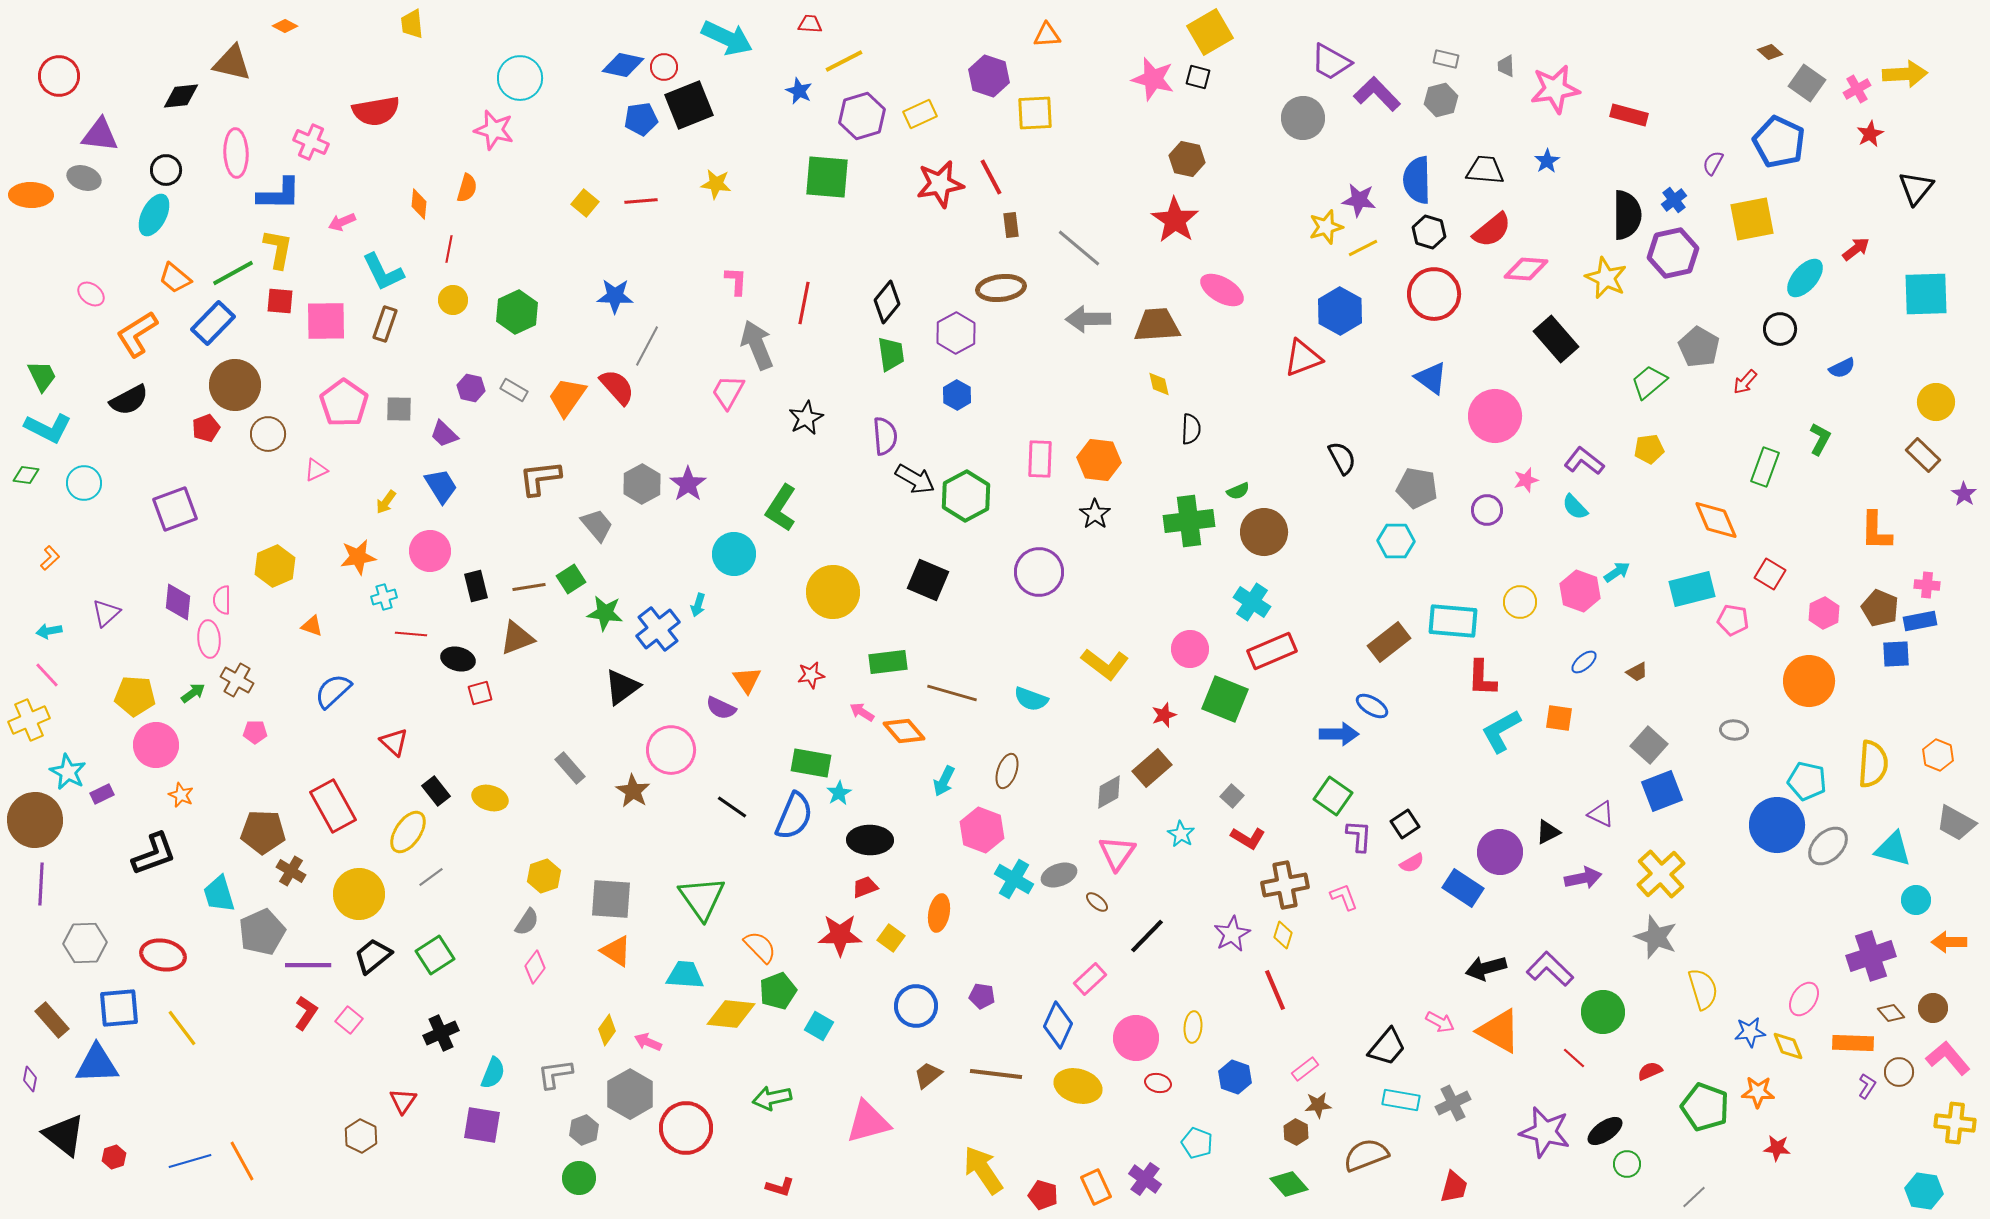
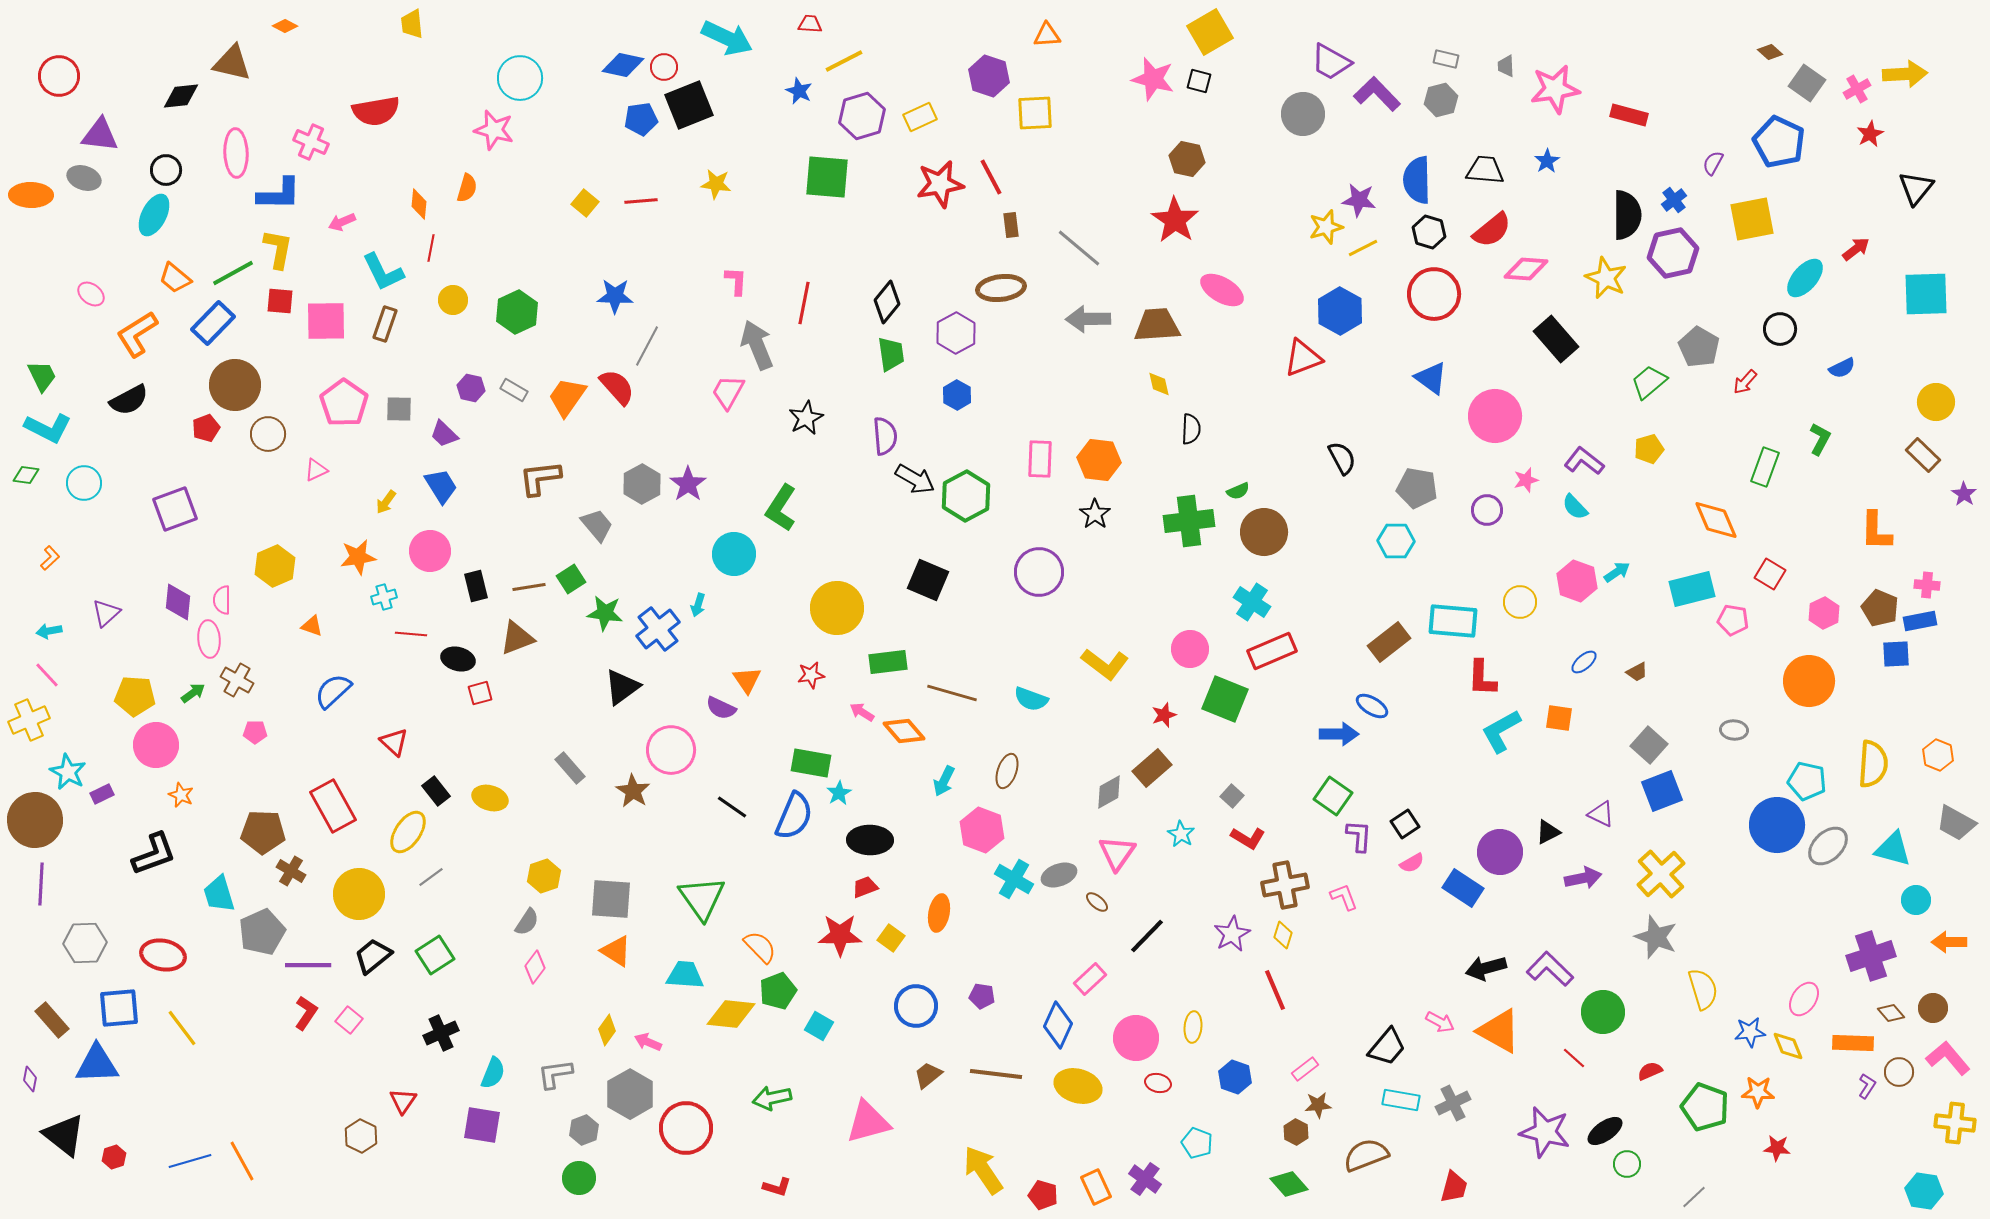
black square at (1198, 77): moved 1 px right, 4 px down
yellow rectangle at (920, 114): moved 3 px down
gray circle at (1303, 118): moved 4 px up
red line at (449, 249): moved 18 px left, 1 px up
yellow pentagon at (1649, 449): rotated 8 degrees counterclockwise
pink hexagon at (1580, 591): moved 3 px left, 10 px up
yellow circle at (833, 592): moved 4 px right, 16 px down
red L-shape at (780, 1187): moved 3 px left
